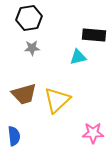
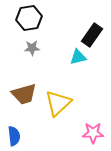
black rectangle: moved 2 px left; rotated 60 degrees counterclockwise
yellow triangle: moved 1 px right, 3 px down
